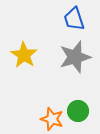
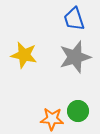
yellow star: rotated 20 degrees counterclockwise
orange star: rotated 15 degrees counterclockwise
